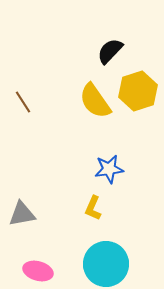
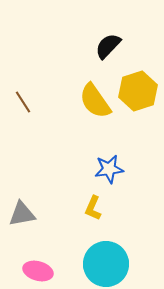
black semicircle: moved 2 px left, 5 px up
